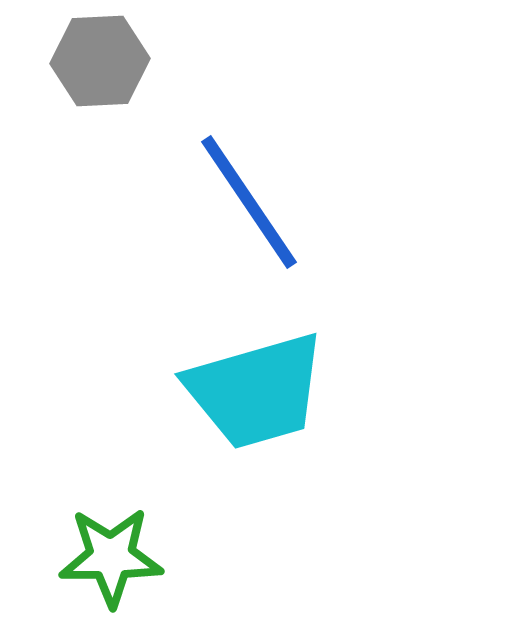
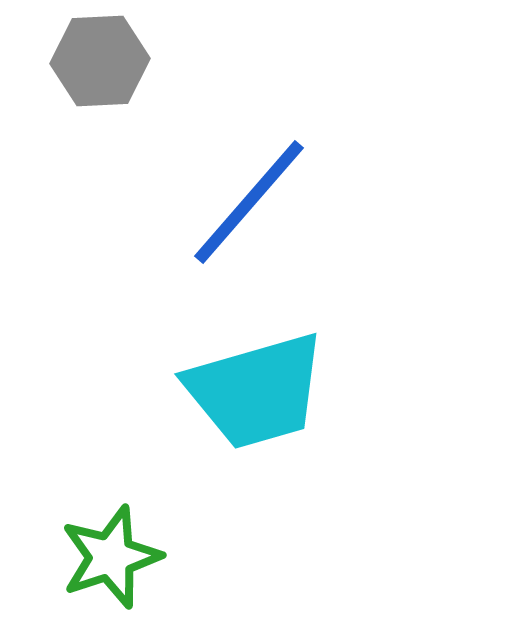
blue line: rotated 75 degrees clockwise
green star: rotated 18 degrees counterclockwise
